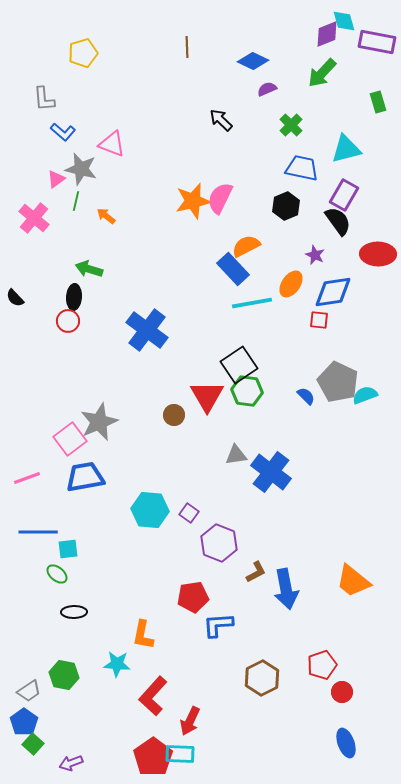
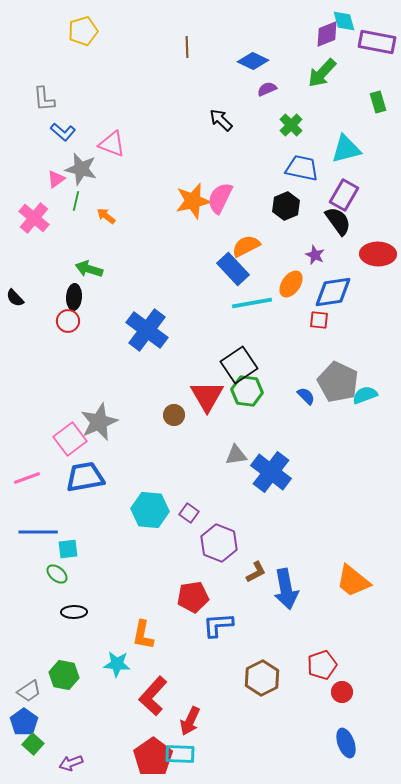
yellow pentagon at (83, 53): moved 22 px up
